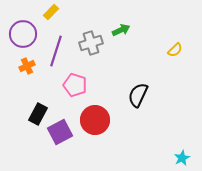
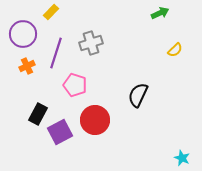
green arrow: moved 39 px right, 17 px up
purple line: moved 2 px down
cyan star: rotated 21 degrees counterclockwise
